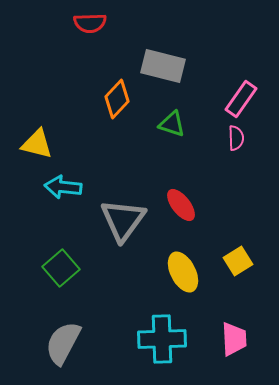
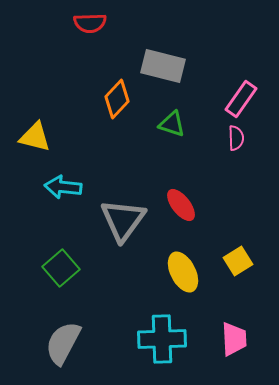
yellow triangle: moved 2 px left, 7 px up
